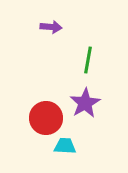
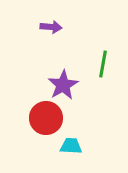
green line: moved 15 px right, 4 px down
purple star: moved 22 px left, 18 px up
cyan trapezoid: moved 6 px right
